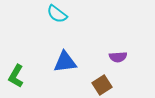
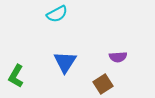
cyan semicircle: rotated 65 degrees counterclockwise
blue triangle: rotated 50 degrees counterclockwise
brown square: moved 1 px right, 1 px up
